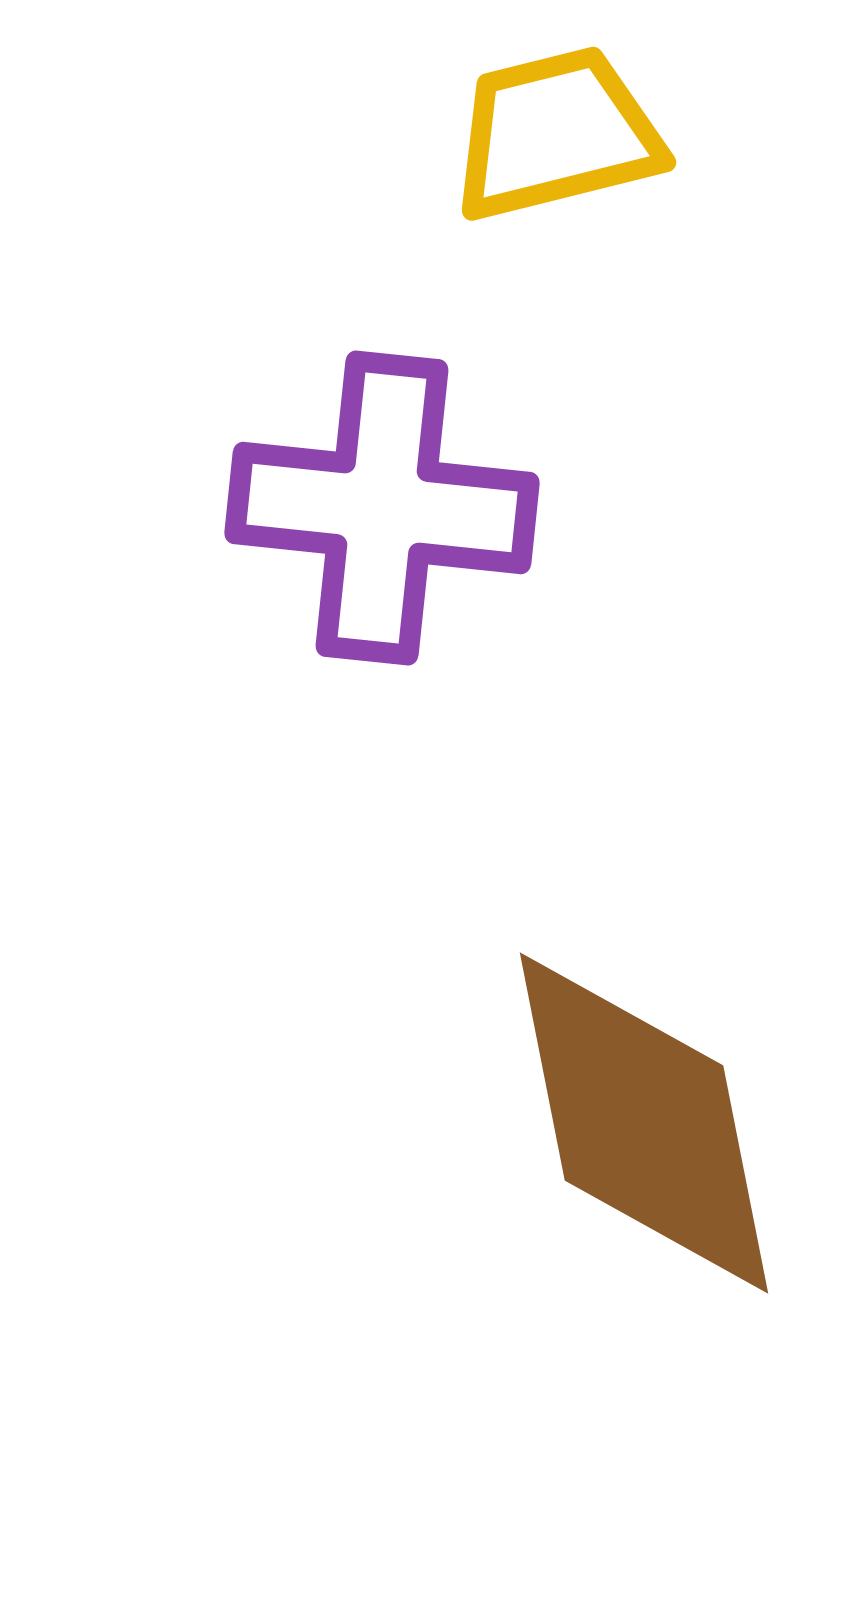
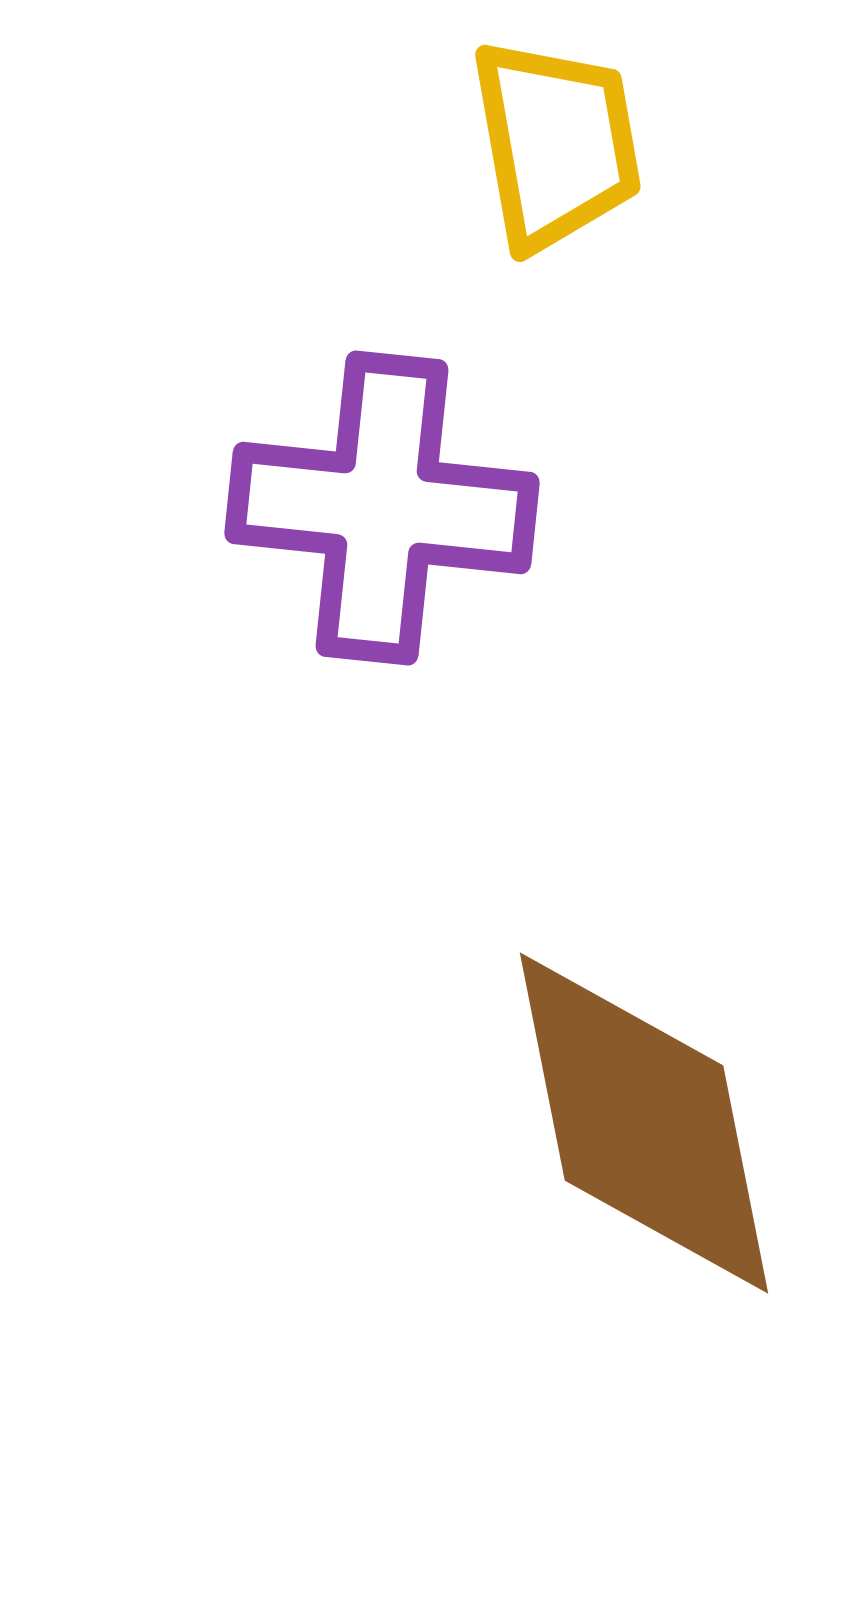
yellow trapezoid: moved 10 px down; rotated 94 degrees clockwise
